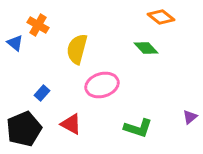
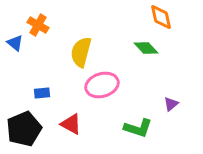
orange diamond: rotated 40 degrees clockwise
yellow semicircle: moved 4 px right, 3 px down
blue rectangle: rotated 42 degrees clockwise
purple triangle: moved 19 px left, 13 px up
